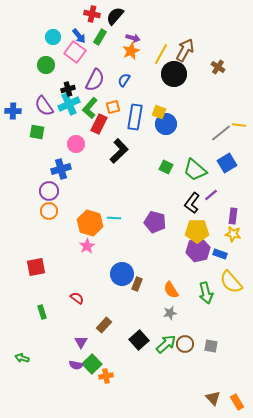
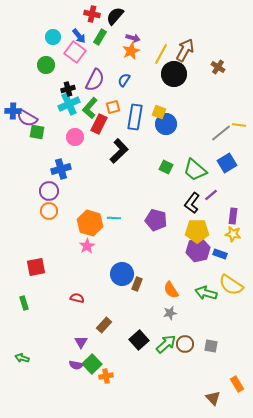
purple semicircle at (44, 106): moved 17 px left, 12 px down; rotated 25 degrees counterclockwise
pink circle at (76, 144): moved 1 px left, 7 px up
purple pentagon at (155, 222): moved 1 px right, 2 px up
yellow semicircle at (231, 282): moved 3 px down; rotated 15 degrees counterclockwise
green arrow at (206, 293): rotated 120 degrees clockwise
red semicircle at (77, 298): rotated 24 degrees counterclockwise
green rectangle at (42, 312): moved 18 px left, 9 px up
orange rectangle at (237, 402): moved 18 px up
